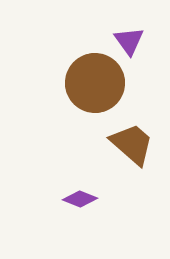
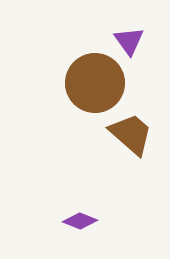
brown trapezoid: moved 1 px left, 10 px up
purple diamond: moved 22 px down
